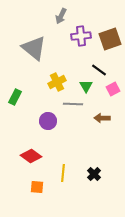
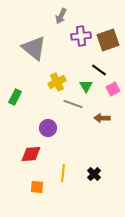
brown square: moved 2 px left, 1 px down
gray line: rotated 18 degrees clockwise
purple circle: moved 7 px down
red diamond: moved 2 px up; rotated 40 degrees counterclockwise
